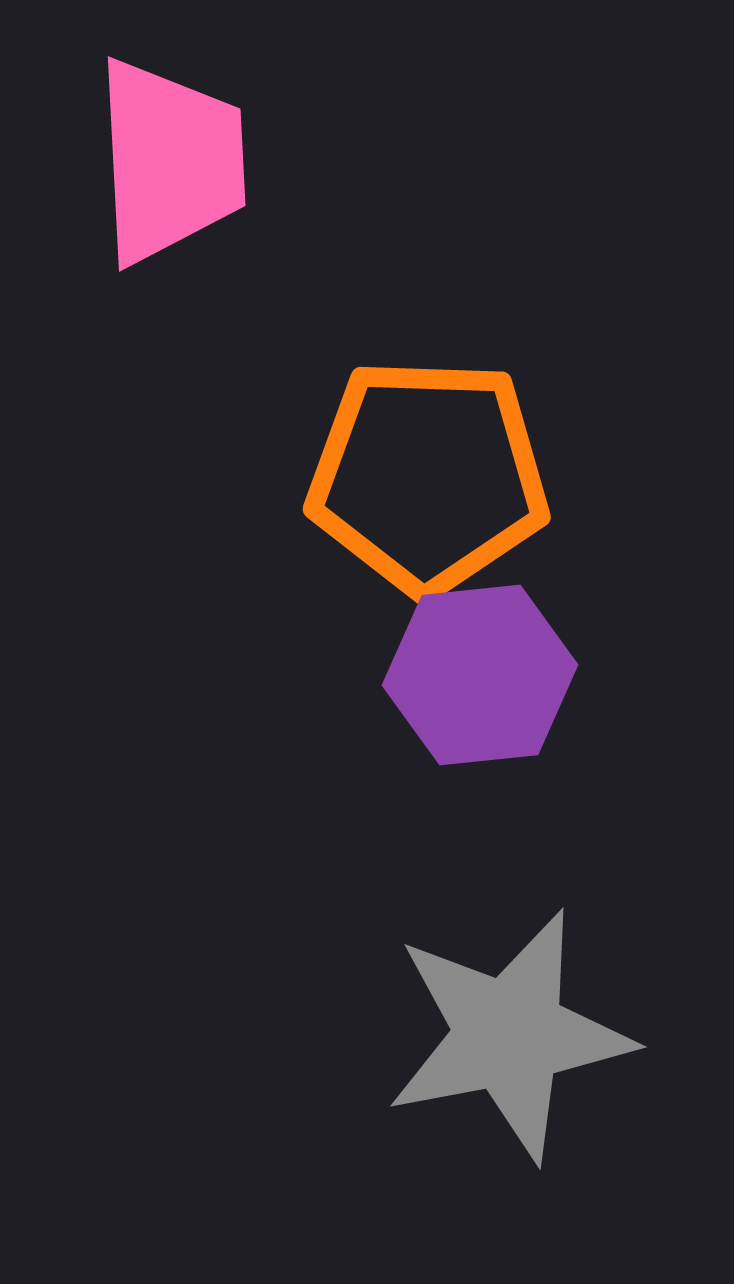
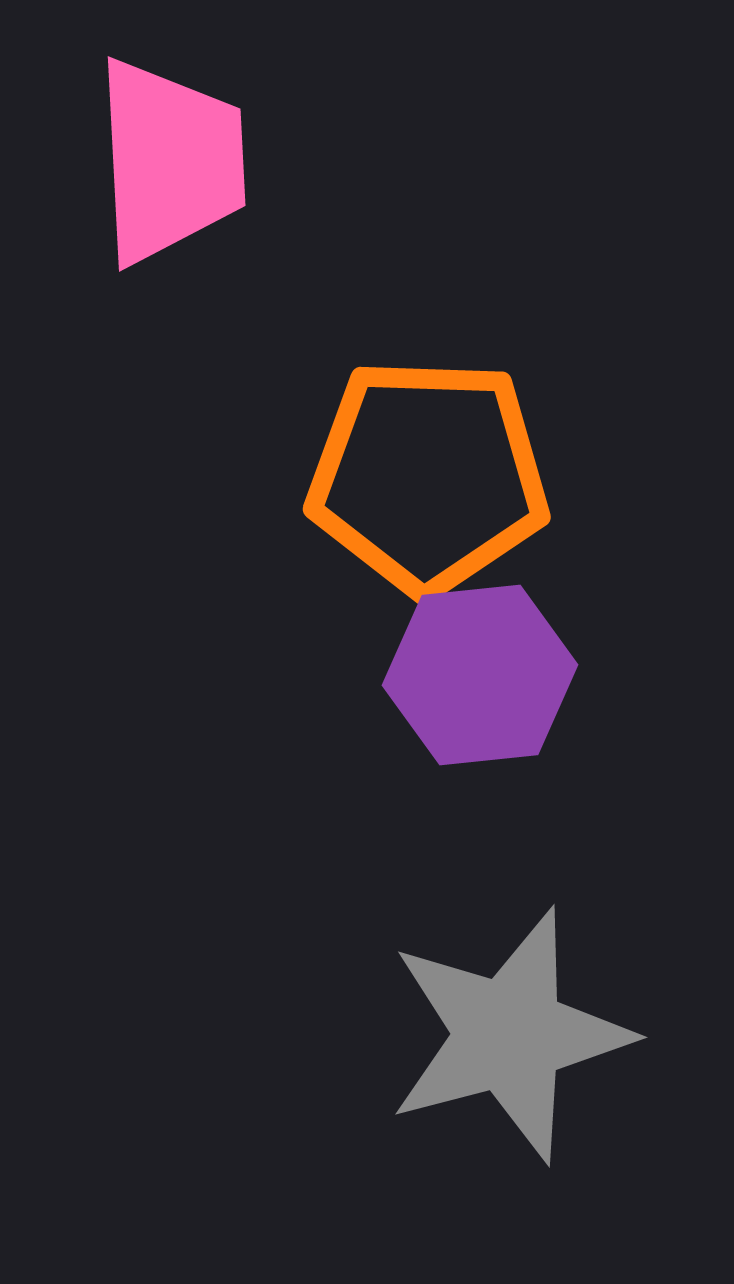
gray star: rotated 4 degrees counterclockwise
